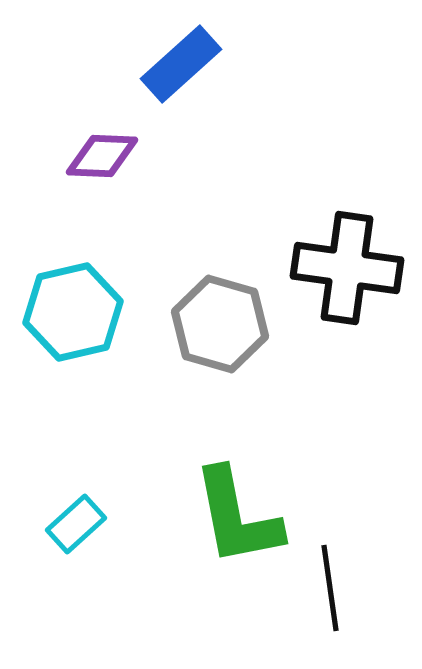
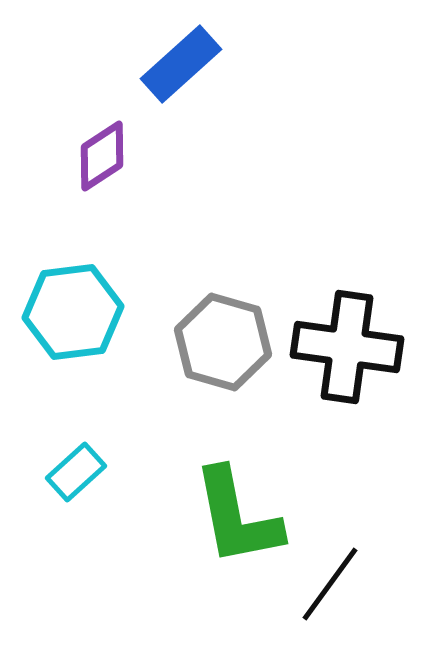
purple diamond: rotated 36 degrees counterclockwise
black cross: moved 79 px down
cyan hexagon: rotated 6 degrees clockwise
gray hexagon: moved 3 px right, 18 px down
cyan rectangle: moved 52 px up
black line: moved 4 px up; rotated 44 degrees clockwise
